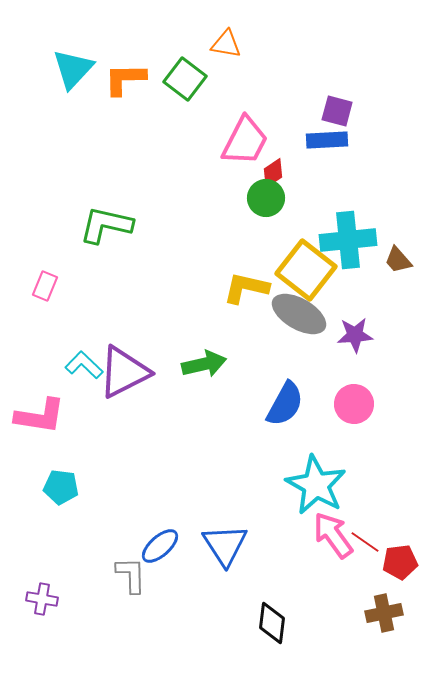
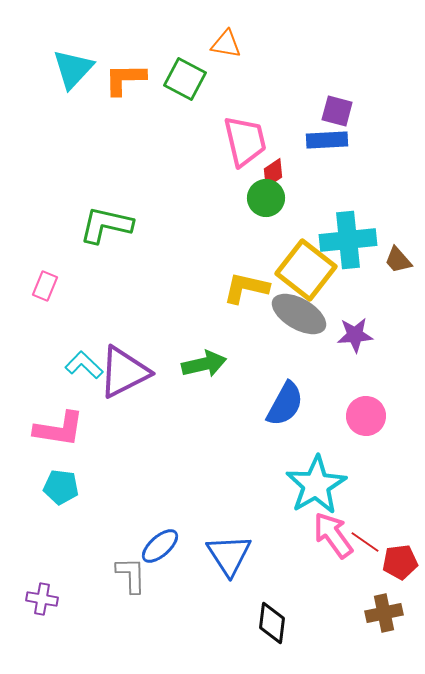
green square: rotated 9 degrees counterclockwise
pink trapezoid: rotated 40 degrees counterclockwise
pink circle: moved 12 px right, 12 px down
pink L-shape: moved 19 px right, 13 px down
cyan star: rotated 12 degrees clockwise
blue triangle: moved 4 px right, 10 px down
